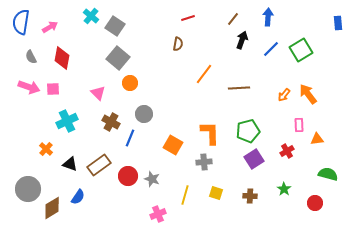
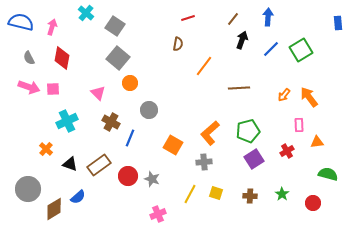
cyan cross at (91, 16): moved 5 px left, 3 px up
blue semicircle at (21, 22): rotated 95 degrees clockwise
pink arrow at (50, 27): moved 2 px right; rotated 42 degrees counterclockwise
gray semicircle at (31, 57): moved 2 px left, 1 px down
orange line at (204, 74): moved 8 px up
orange arrow at (308, 94): moved 1 px right, 3 px down
gray circle at (144, 114): moved 5 px right, 4 px up
orange L-shape at (210, 133): rotated 130 degrees counterclockwise
orange triangle at (317, 139): moved 3 px down
green star at (284, 189): moved 2 px left, 5 px down
yellow line at (185, 195): moved 5 px right, 1 px up; rotated 12 degrees clockwise
blue semicircle at (78, 197): rotated 14 degrees clockwise
red circle at (315, 203): moved 2 px left
brown diamond at (52, 208): moved 2 px right, 1 px down
